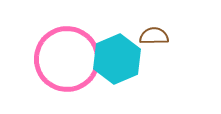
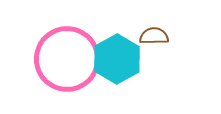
cyan hexagon: rotated 6 degrees counterclockwise
